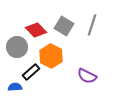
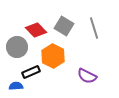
gray line: moved 2 px right, 3 px down; rotated 35 degrees counterclockwise
orange hexagon: moved 2 px right
black rectangle: rotated 18 degrees clockwise
blue semicircle: moved 1 px right, 1 px up
